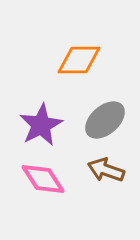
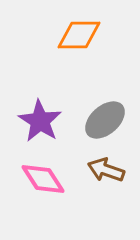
orange diamond: moved 25 px up
purple star: moved 1 px left, 4 px up; rotated 12 degrees counterclockwise
